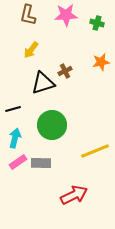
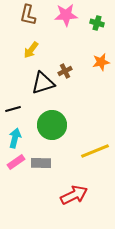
pink rectangle: moved 2 px left
